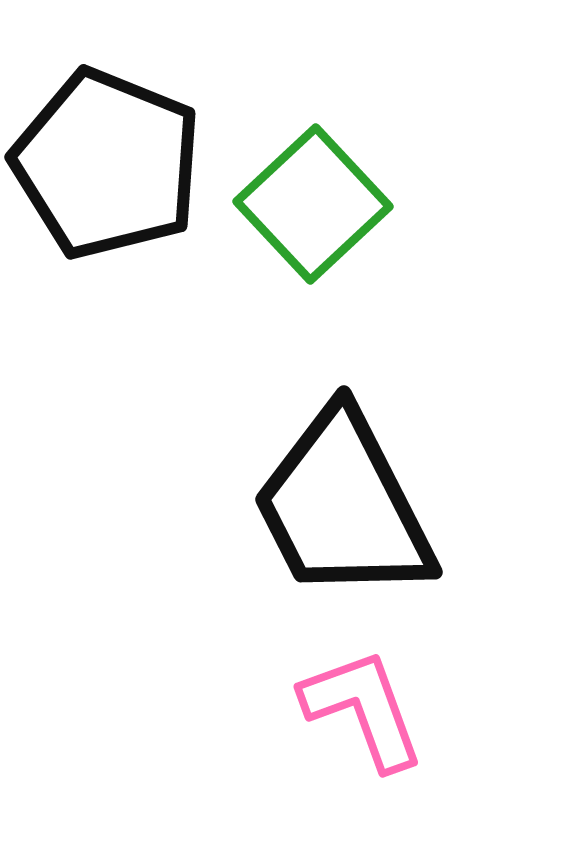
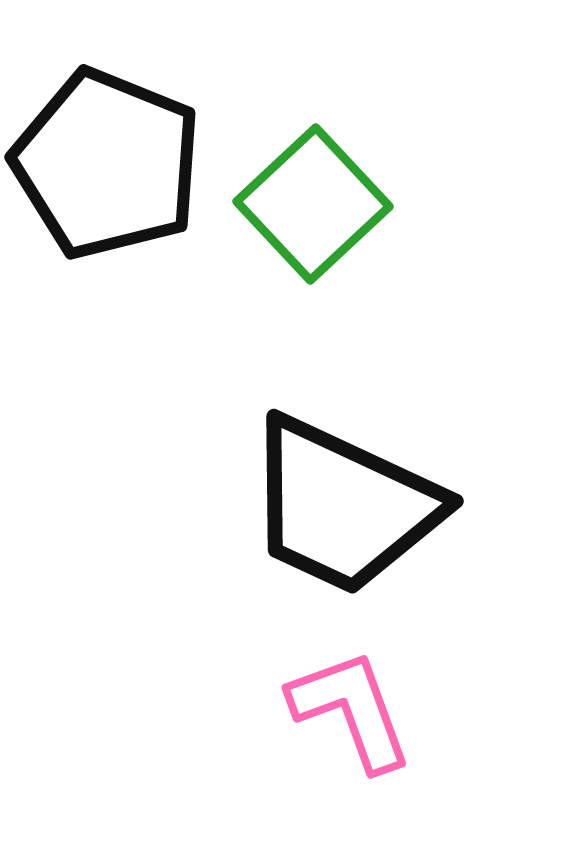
black trapezoid: rotated 38 degrees counterclockwise
pink L-shape: moved 12 px left, 1 px down
